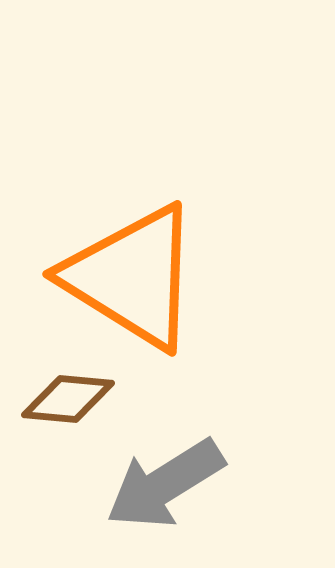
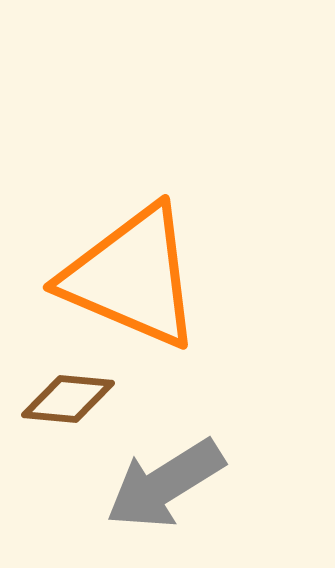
orange triangle: rotated 9 degrees counterclockwise
